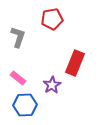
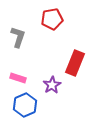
pink rectangle: rotated 21 degrees counterclockwise
blue hexagon: rotated 20 degrees counterclockwise
